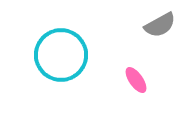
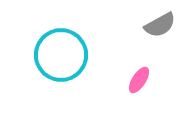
pink ellipse: moved 3 px right; rotated 68 degrees clockwise
